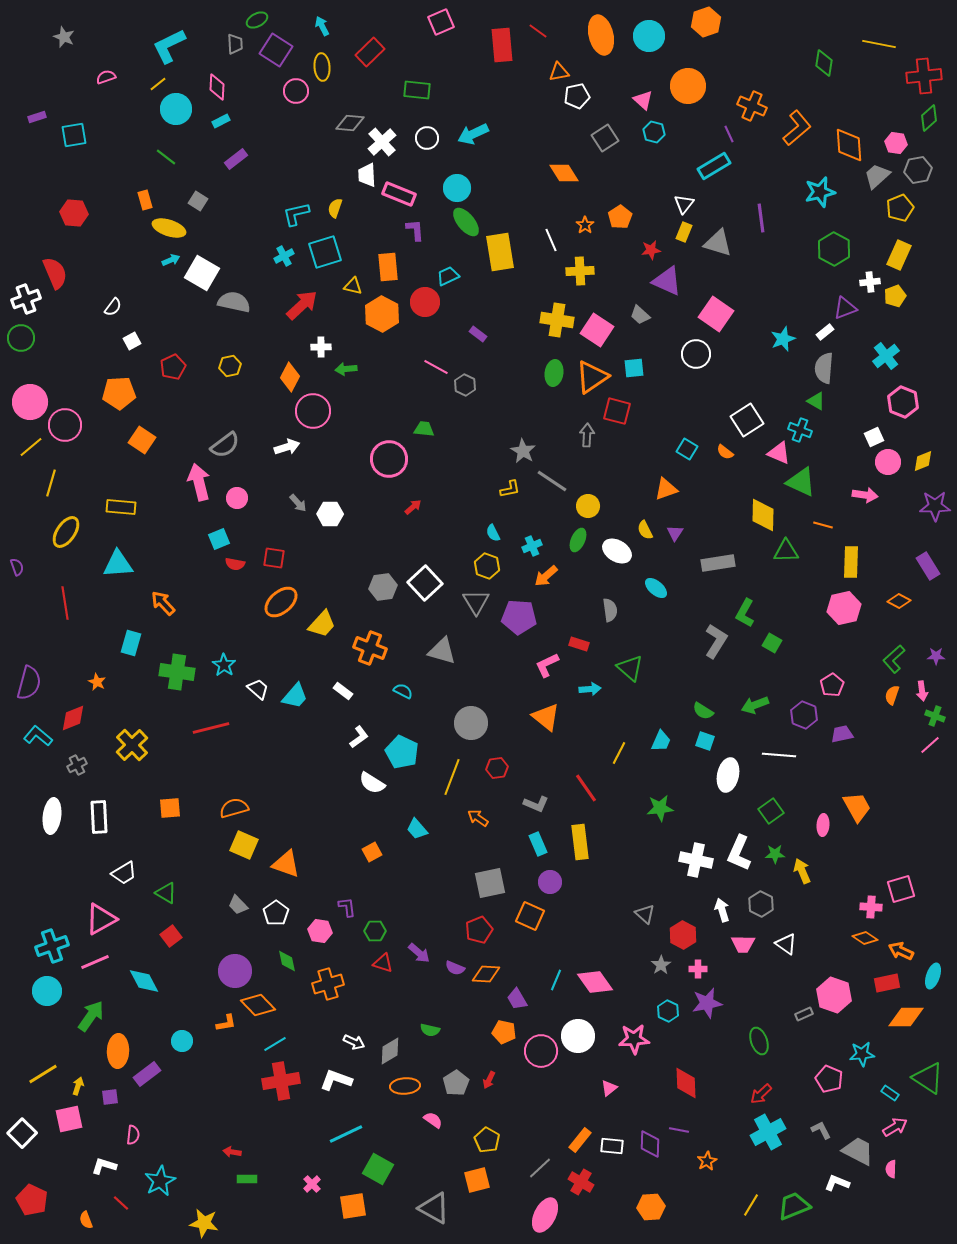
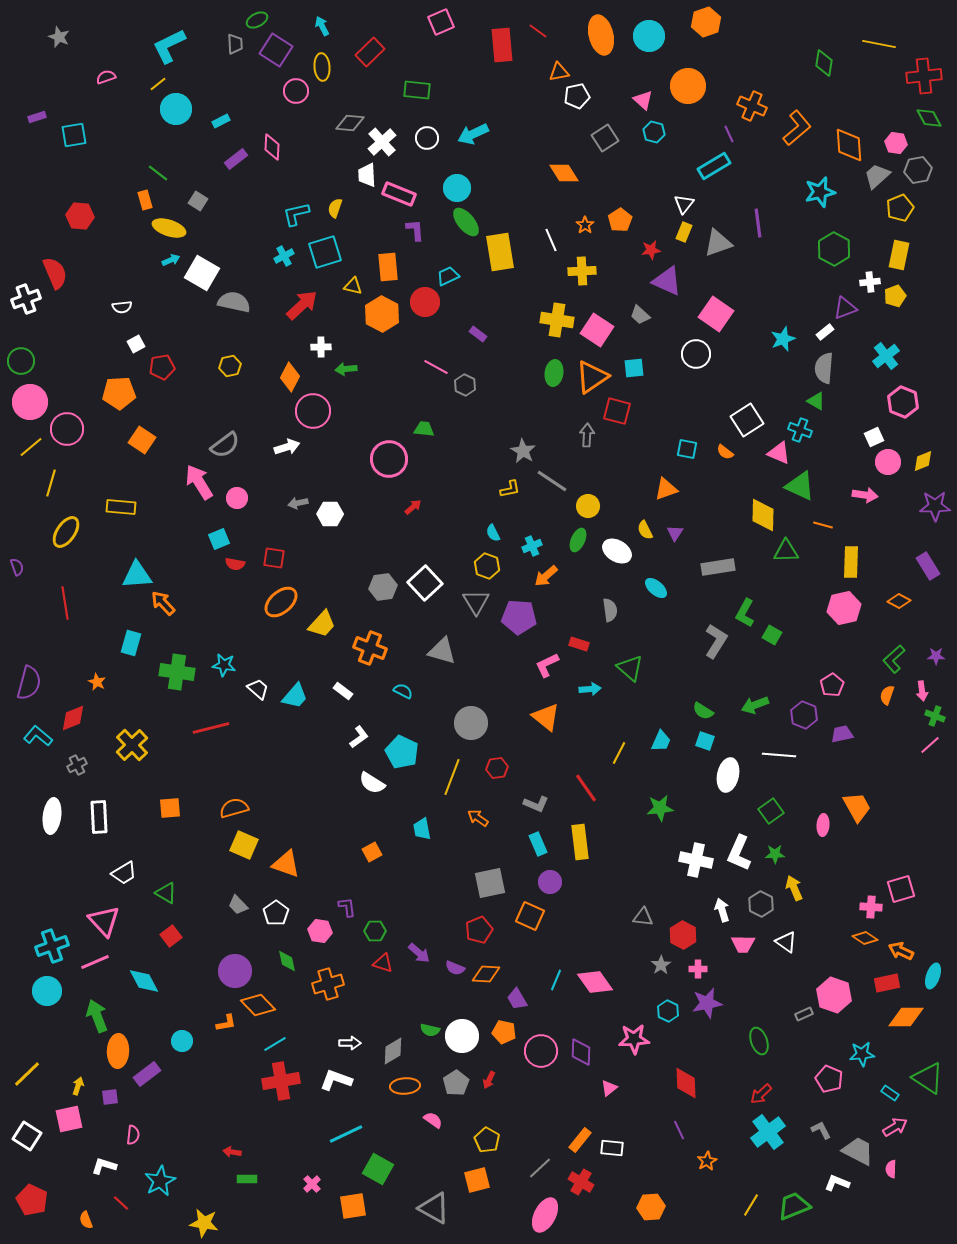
gray star at (64, 37): moved 5 px left
pink diamond at (217, 87): moved 55 px right, 60 px down
green diamond at (929, 118): rotated 76 degrees counterclockwise
green line at (166, 157): moved 8 px left, 16 px down
red hexagon at (74, 213): moved 6 px right, 3 px down
orange pentagon at (620, 217): moved 3 px down
purple line at (761, 218): moved 3 px left, 5 px down
gray triangle at (718, 243): rotated 36 degrees counterclockwise
yellow rectangle at (899, 255): rotated 12 degrees counterclockwise
yellow cross at (580, 271): moved 2 px right
white semicircle at (113, 307): moved 9 px right; rotated 48 degrees clockwise
green circle at (21, 338): moved 23 px down
white square at (132, 341): moved 4 px right, 3 px down
red pentagon at (173, 367): moved 11 px left; rotated 15 degrees clockwise
pink circle at (65, 425): moved 2 px right, 4 px down
cyan square at (687, 449): rotated 20 degrees counterclockwise
pink arrow at (199, 482): rotated 18 degrees counterclockwise
green triangle at (801, 482): moved 1 px left, 4 px down
gray arrow at (298, 503): rotated 120 degrees clockwise
gray rectangle at (718, 563): moved 4 px down
cyan triangle at (118, 564): moved 19 px right, 11 px down
green square at (772, 643): moved 8 px up
cyan star at (224, 665): rotated 25 degrees counterclockwise
orange semicircle at (892, 695): moved 5 px left
cyan trapezoid at (417, 829): moved 5 px right; rotated 30 degrees clockwise
yellow arrow at (802, 871): moved 8 px left, 17 px down
gray triangle at (645, 914): moved 2 px left, 3 px down; rotated 35 degrees counterclockwise
pink triangle at (101, 919): moved 3 px right, 2 px down; rotated 44 degrees counterclockwise
white triangle at (786, 944): moved 2 px up
green arrow at (91, 1016): moved 6 px right; rotated 56 degrees counterclockwise
white circle at (578, 1036): moved 116 px left
white arrow at (354, 1042): moved 4 px left, 1 px down; rotated 25 degrees counterclockwise
gray diamond at (390, 1051): moved 3 px right
yellow line at (43, 1074): moved 16 px left; rotated 12 degrees counterclockwise
purple line at (679, 1130): rotated 54 degrees clockwise
cyan cross at (768, 1132): rotated 8 degrees counterclockwise
white square at (22, 1133): moved 5 px right, 3 px down; rotated 12 degrees counterclockwise
purple diamond at (650, 1144): moved 69 px left, 92 px up
white rectangle at (612, 1146): moved 2 px down
